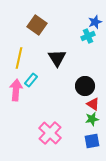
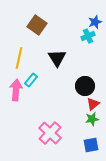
red triangle: rotated 48 degrees clockwise
blue square: moved 1 px left, 4 px down
